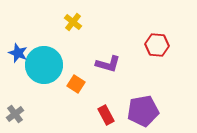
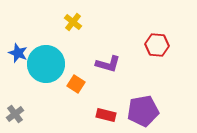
cyan circle: moved 2 px right, 1 px up
red rectangle: rotated 48 degrees counterclockwise
